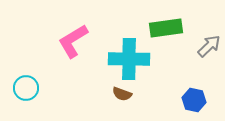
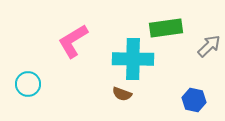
cyan cross: moved 4 px right
cyan circle: moved 2 px right, 4 px up
